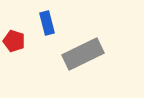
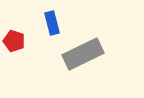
blue rectangle: moved 5 px right
